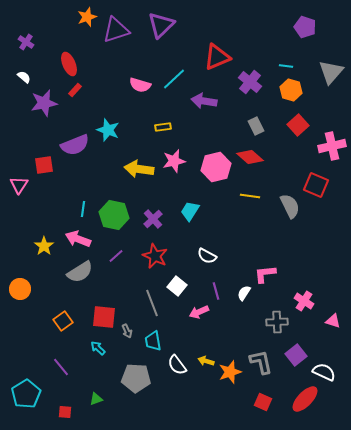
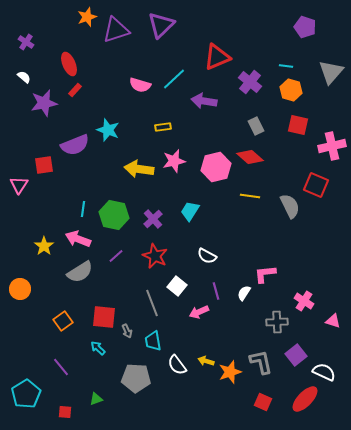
red square at (298, 125): rotated 35 degrees counterclockwise
